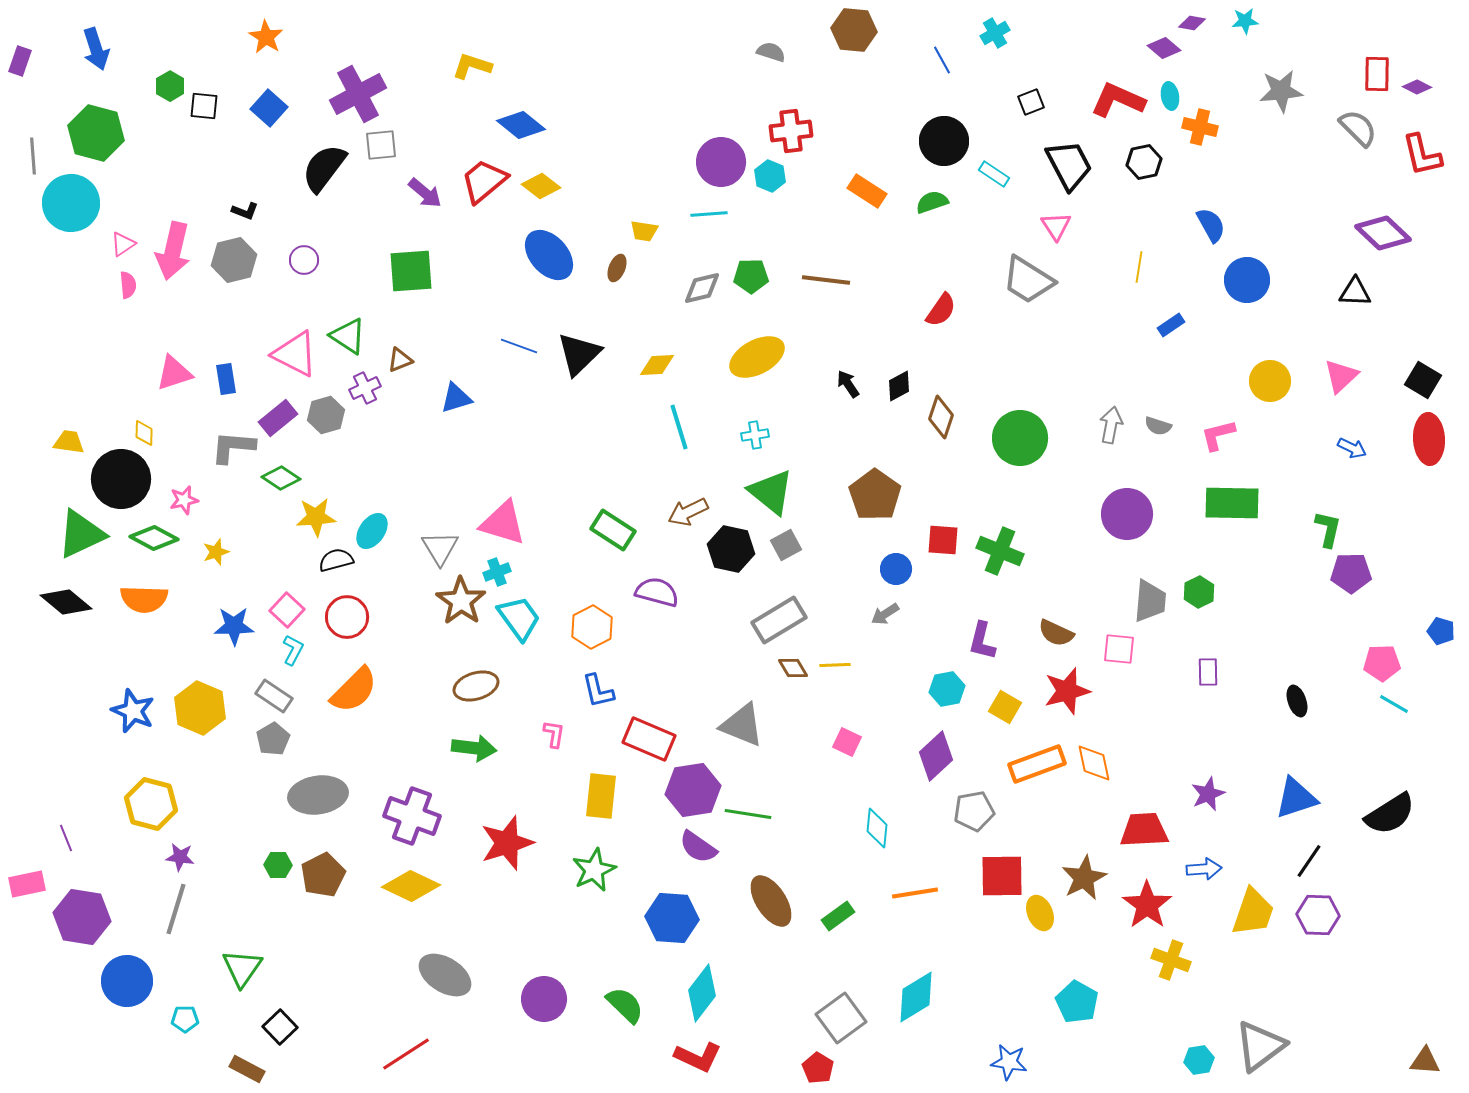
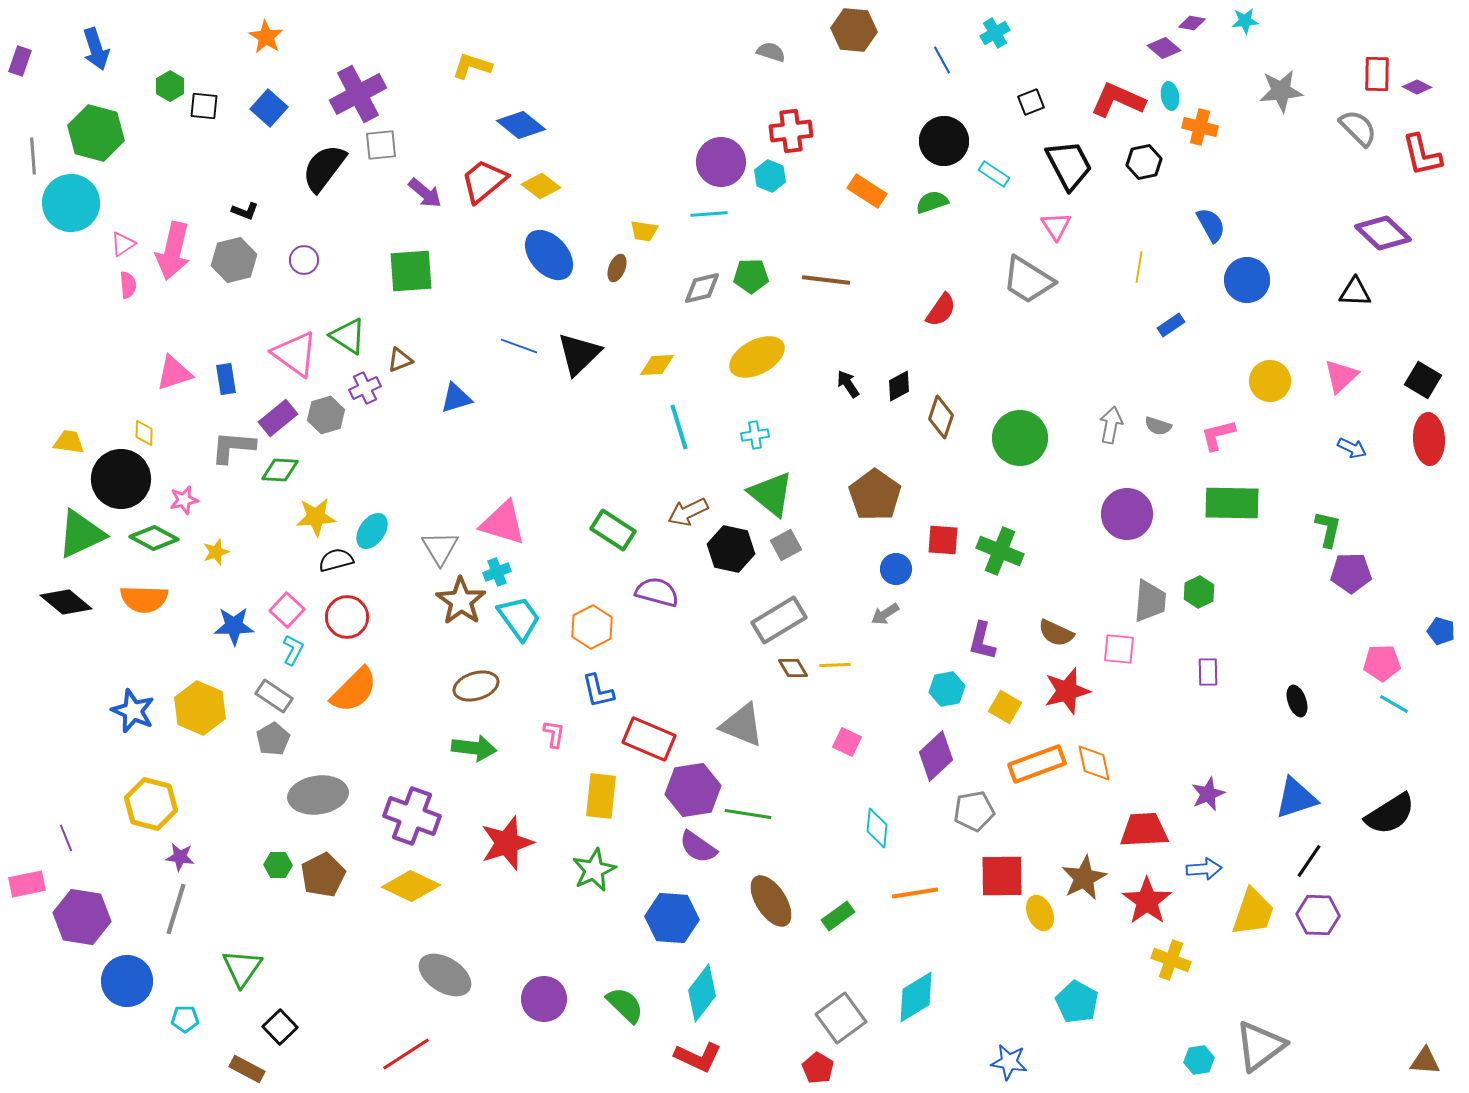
pink triangle at (295, 354): rotated 9 degrees clockwise
green diamond at (281, 478): moved 1 px left, 8 px up; rotated 30 degrees counterclockwise
green triangle at (771, 492): moved 2 px down
red star at (1147, 905): moved 4 px up
